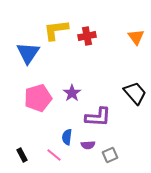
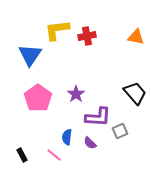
yellow L-shape: moved 1 px right
orange triangle: rotated 42 degrees counterclockwise
blue triangle: moved 2 px right, 2 px down
purple star: moved 4 px right, 1 px down
pink pentagon: rotated 20 degrees counterclockwise
purple semicircle: moved 2 px right, 2 px up; rotated 48 degrees clockwise
gray square: moved 10 px right, 24 px up
